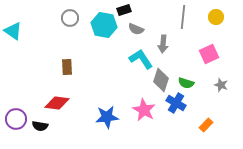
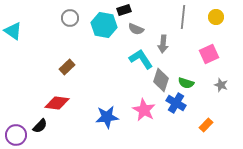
brown rectangle: rotated 49 degrees clockwise
purple circle: moved 16 px down
black semicircle: rotated 56 degrees counterclockwise
